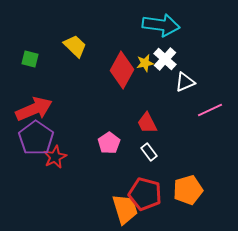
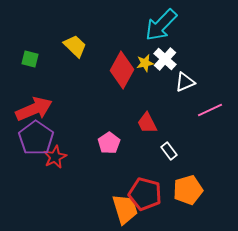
cyan arrow: rotated 126 degrees clockwise
white rectangle: moved 20 px right, 1 px up
